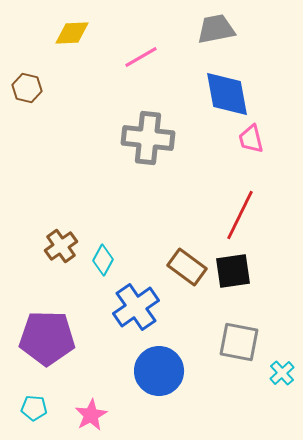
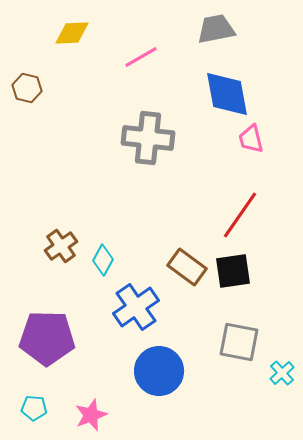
red line: rotated 9 degrees clockwise
pink star: rotated 8 degrees clockwise
